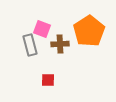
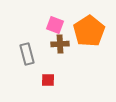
pink square: moved 13 px right, 4 px up
gray rectangle: moved 3 px left, 9 px down
